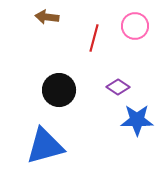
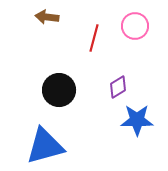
purple diamond: rotated 65 degrees counterclockwise
